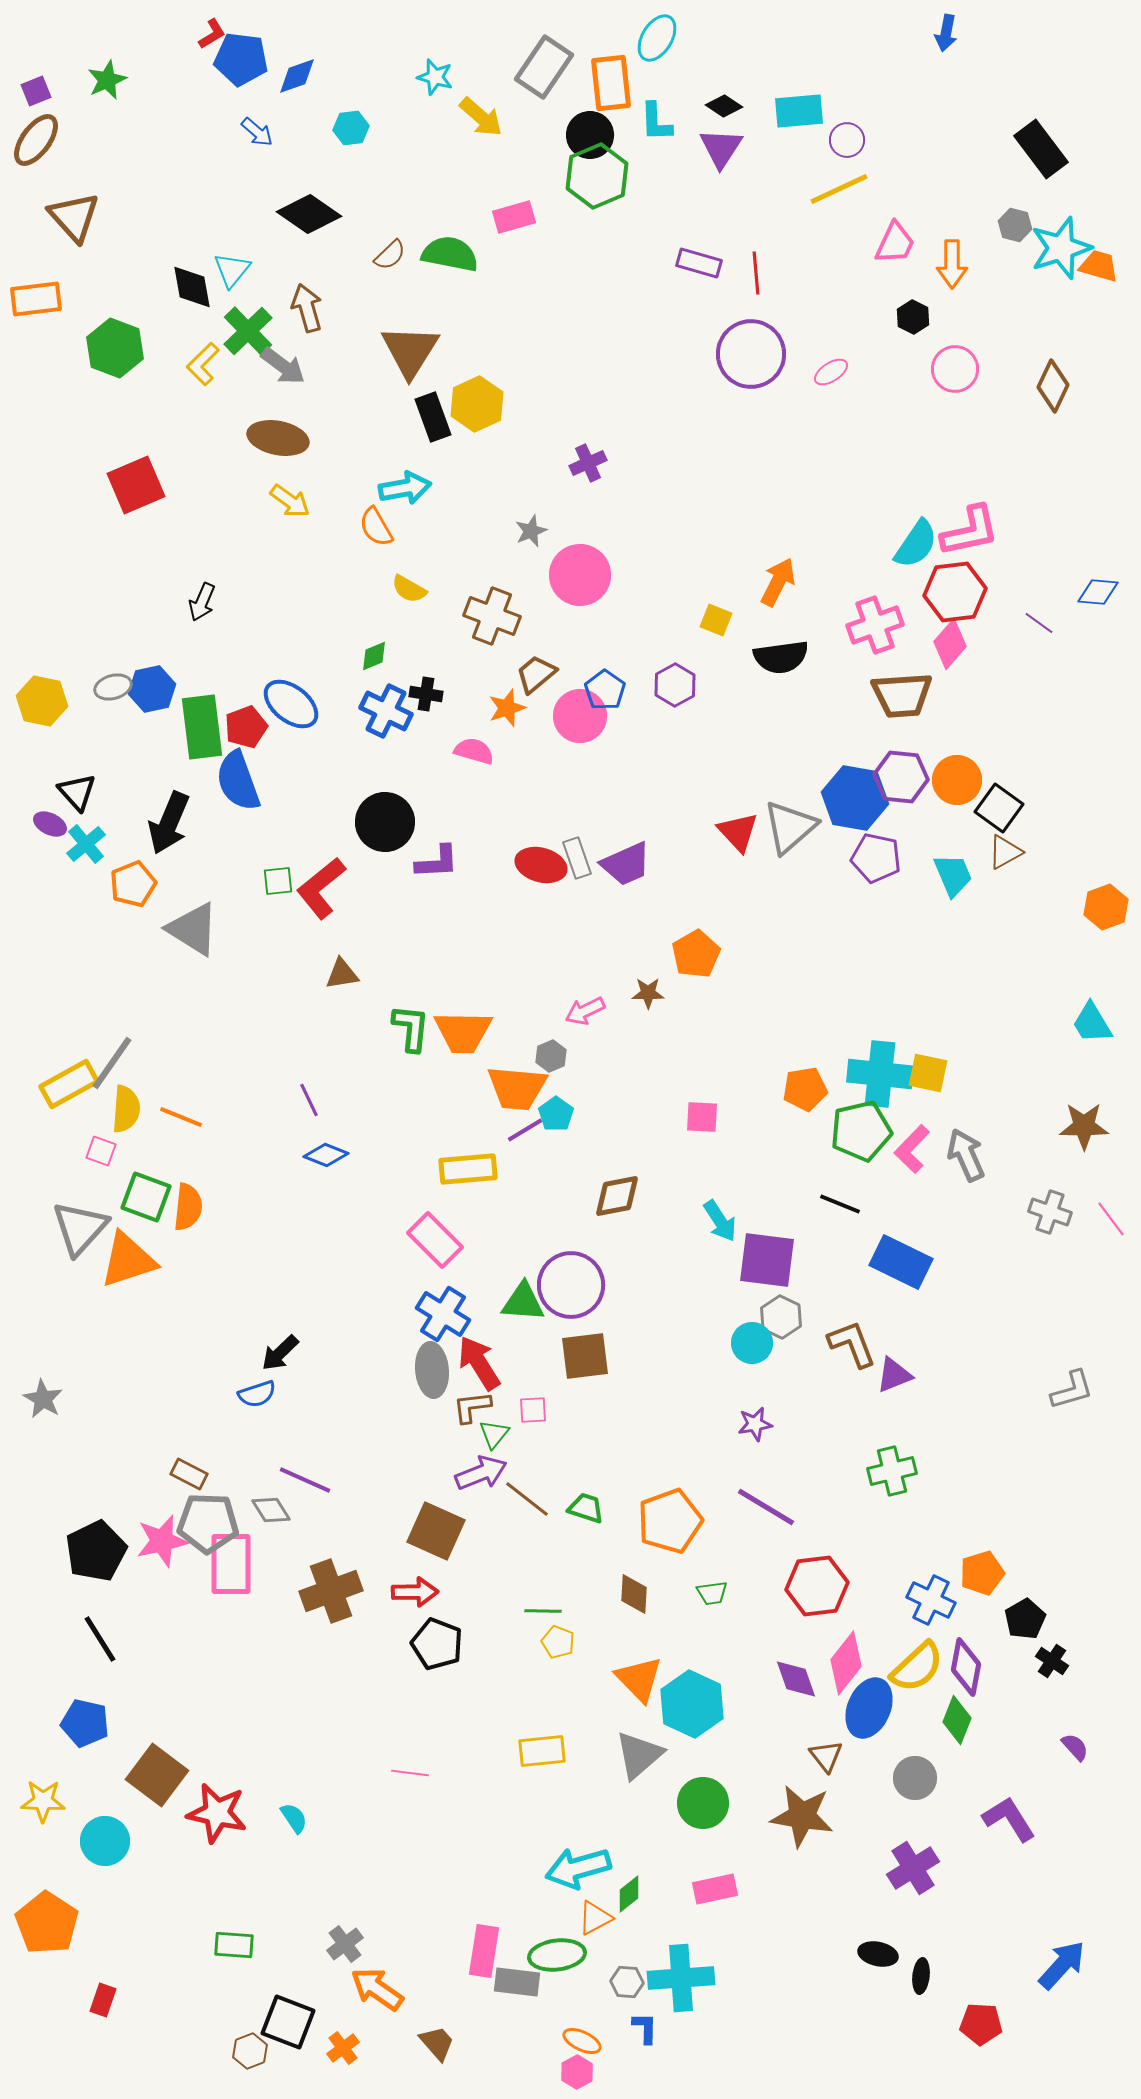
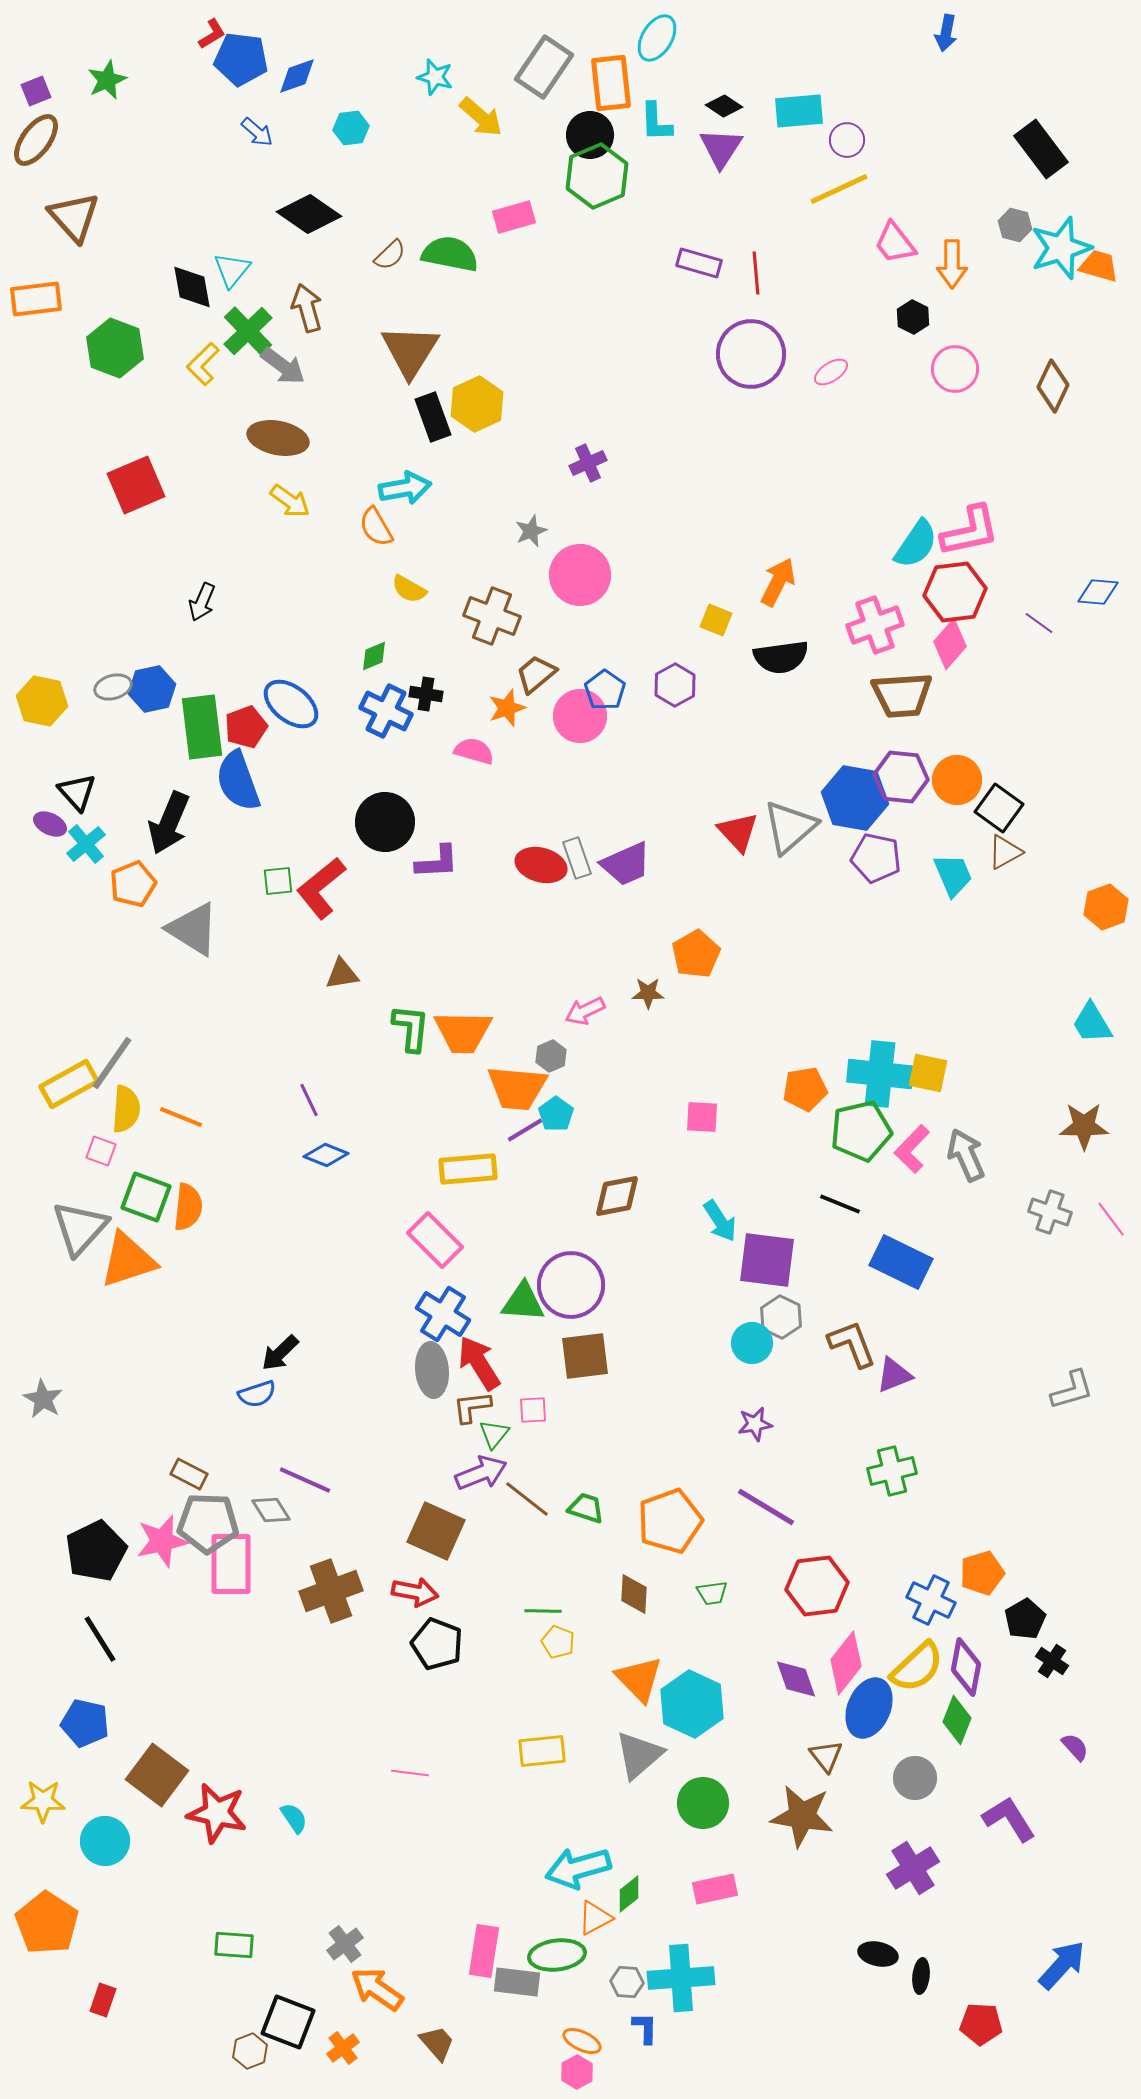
pink trapezoid at (895, 243): rotated 117 degrees clockwise
red arrow at (415, 1592): rotated 12 degrees clockwise
